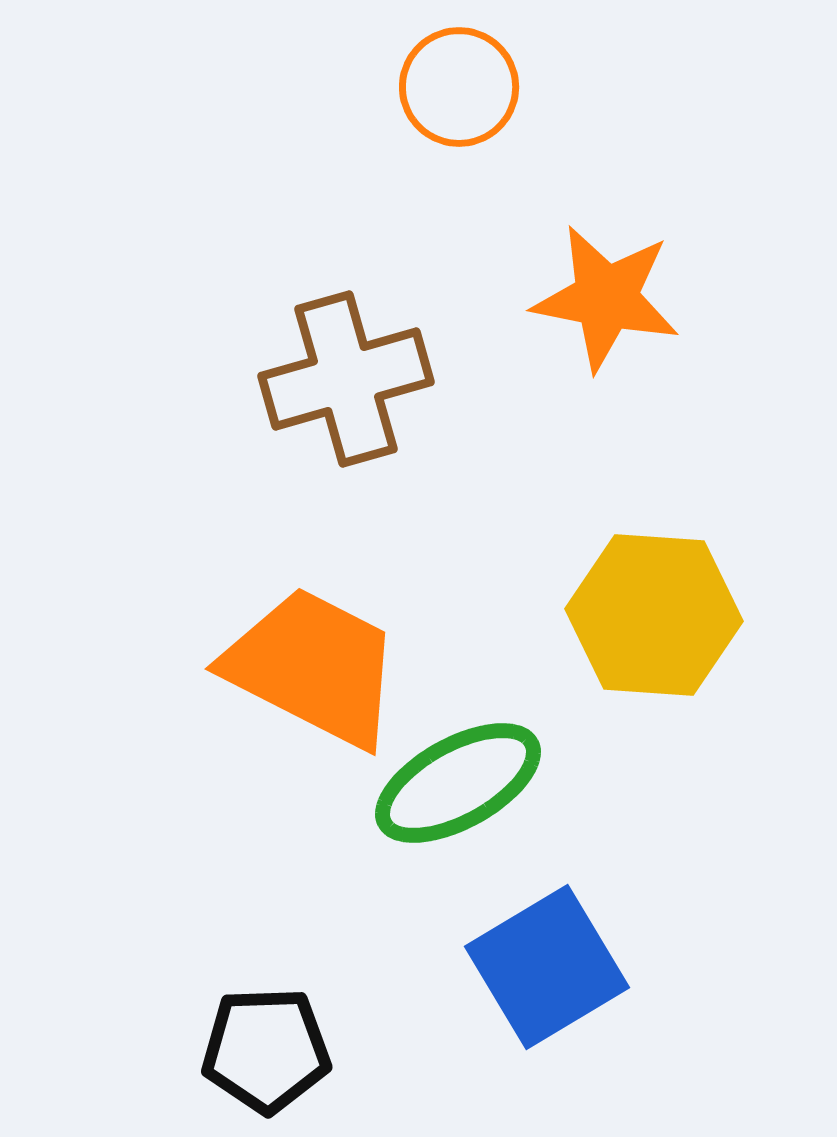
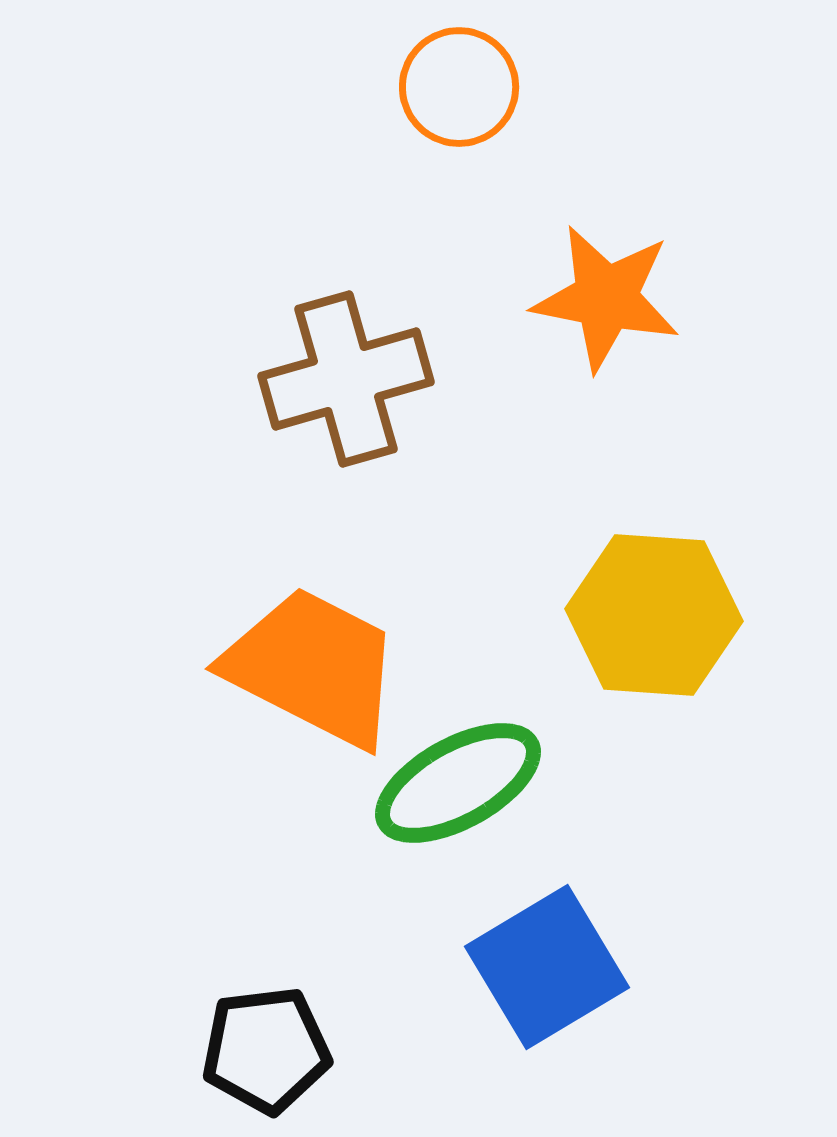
black pentagon: rotated 5 degrees counterclockwise
